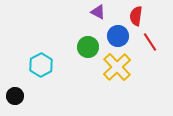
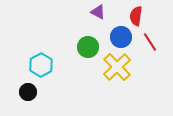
blue circle: moved 3 px right, 1 px down
black circle: moved 13 px right, 4 px up
